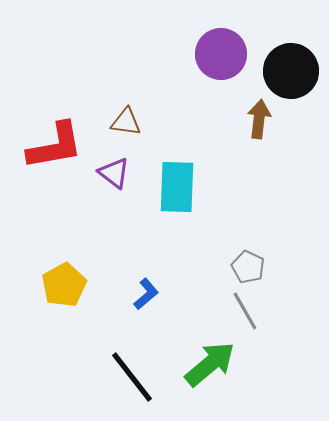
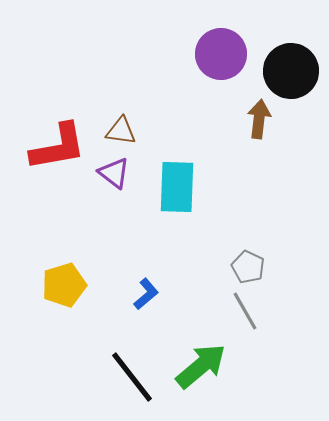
brown triangle: moved 5 px left, 9 px down
red L-shape: moved 3 px right, 1 px down
yellow pentagon: rotated 12 degrees clockwise
green arrow: moved 9 px left, 2 px down
